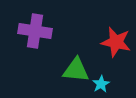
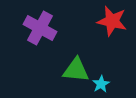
purple cross: moved 5 px right, 3 px up; rotated 20 degrees clockwise
red star: moved 4 px left, 21 px up
